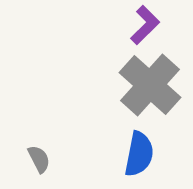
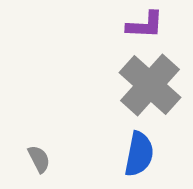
purple L-shape: rotated 48 degrees clockwise
